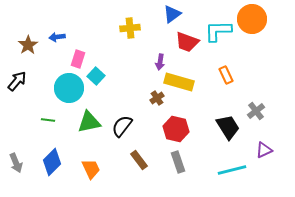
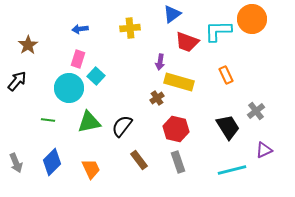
blue arrow: moved 23 px right, 8 px up
